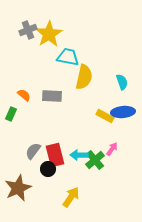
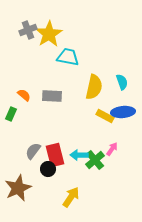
yellow semicircle: moved 10 px right, 10 px down
